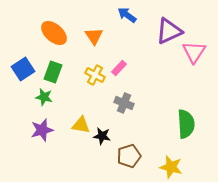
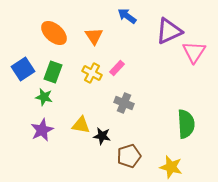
blue arrow: moved 1 px down
pink rectangle: moved 2 px left
yellow cross: moved 3 px left, 2 px up
purple star: rotated 10 degrees counterclockwise
